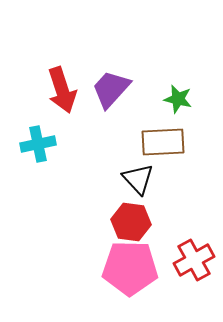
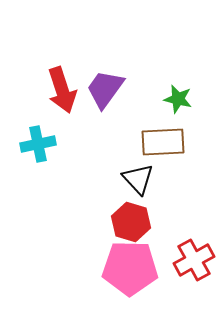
purple trapezoid: moved 6 px left; rotated 6 degrees counterclockwise
red hexagon: rotated 9 degrees clockwise
